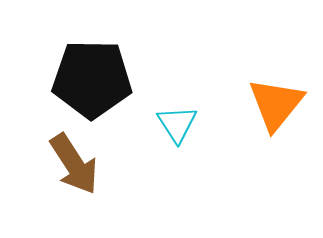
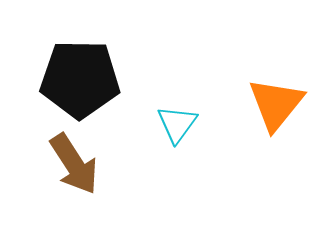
black pentagon: moved 12 px left
cyan triangle: rotated 9 degrees clockwise
